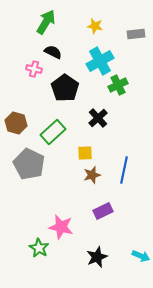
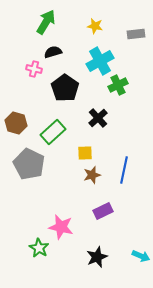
black semicircle: rotated 42 degrees counterclockwise
